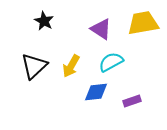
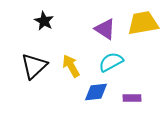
purple triangle: moved 4 px right
yellow arrow: rotated 120 degrees clockwise
purple rectangle: moved 3 px up; rotated 18 degrees clockwise
